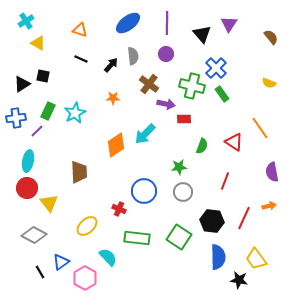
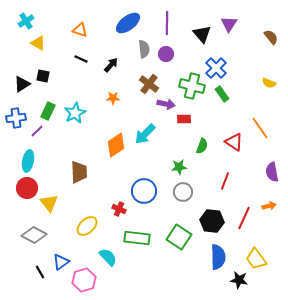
gray semicircle at (133, 56): moved 11 px right, 7 px up
pink hexagon at (85, 278): moved 1 px left, 2 px down; rotated 15 degrees clockwise
